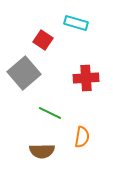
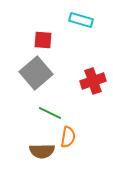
cyan rectangle: moved 5 px right, 3 px up
red square: rotated 30 degrees counterclockwise
gray square: moved 12 px right
red cross: moved 7 px right, 3 px down; rotated 15 degrees counterclockwise
orange semicircle: moved 14 px left
